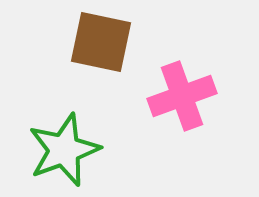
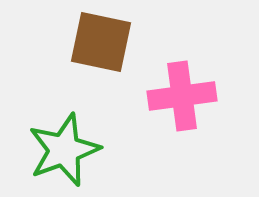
pink cross: rotated 12 degrees clockwise
